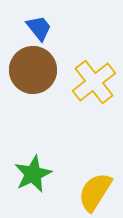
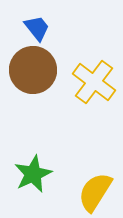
blue trapezoid: moved 2 px left
yellow cross: rotated 15 degrees counterclockwise
